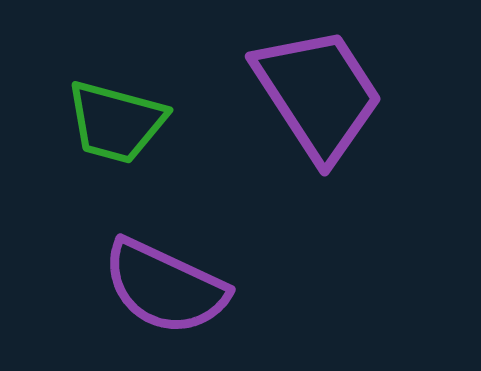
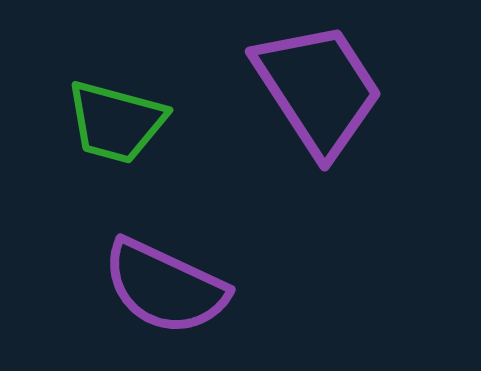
purple trapezoid: moved 5 px up
